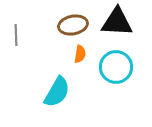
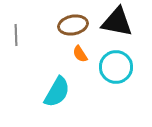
black triangle: rotated 8 degrees clockwise
orange semicircle: rotated 138 degrees clockwise
